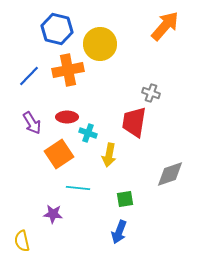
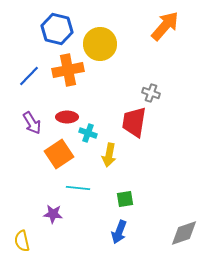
gray diamond: moved 14 px right, 59 px down
